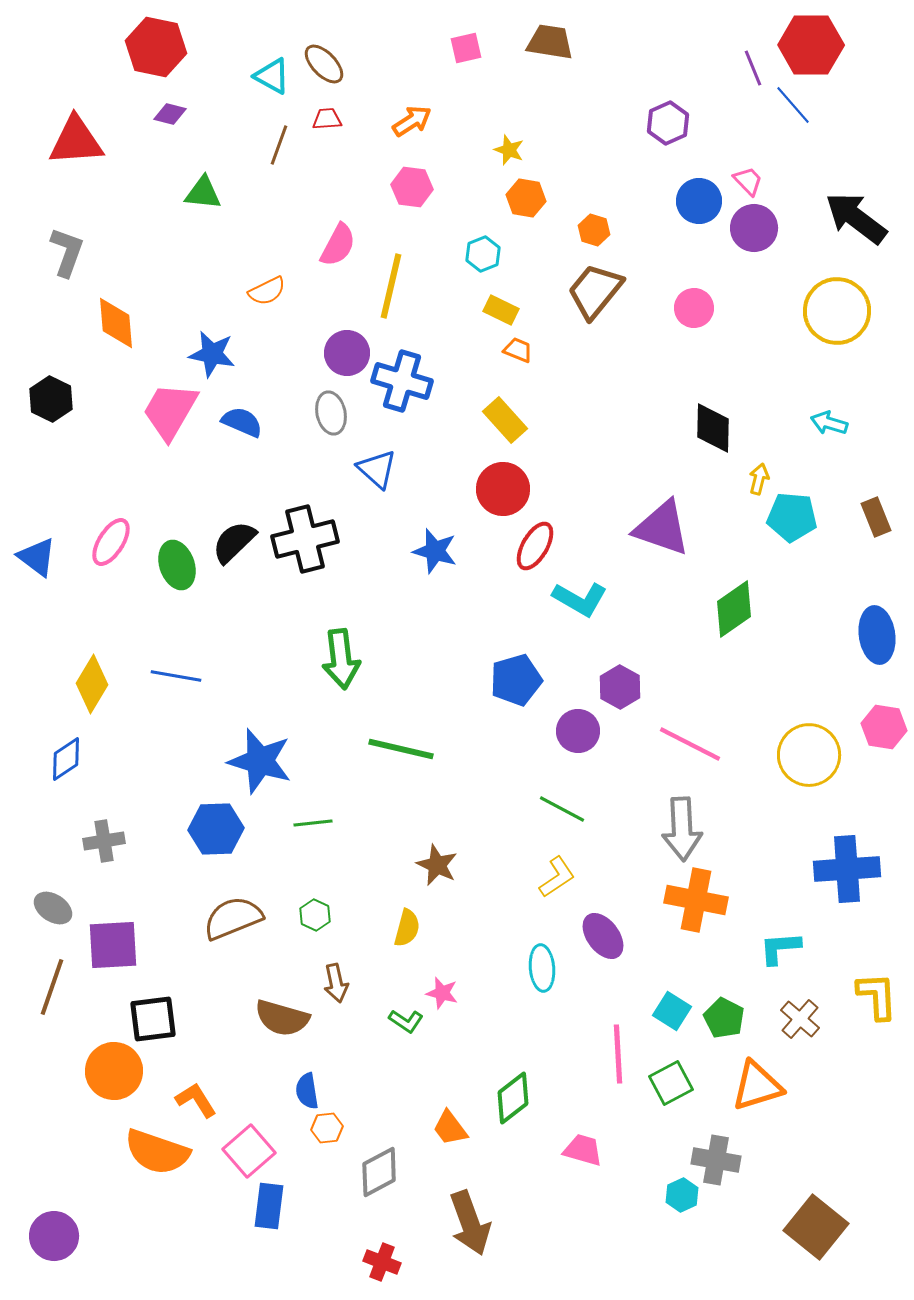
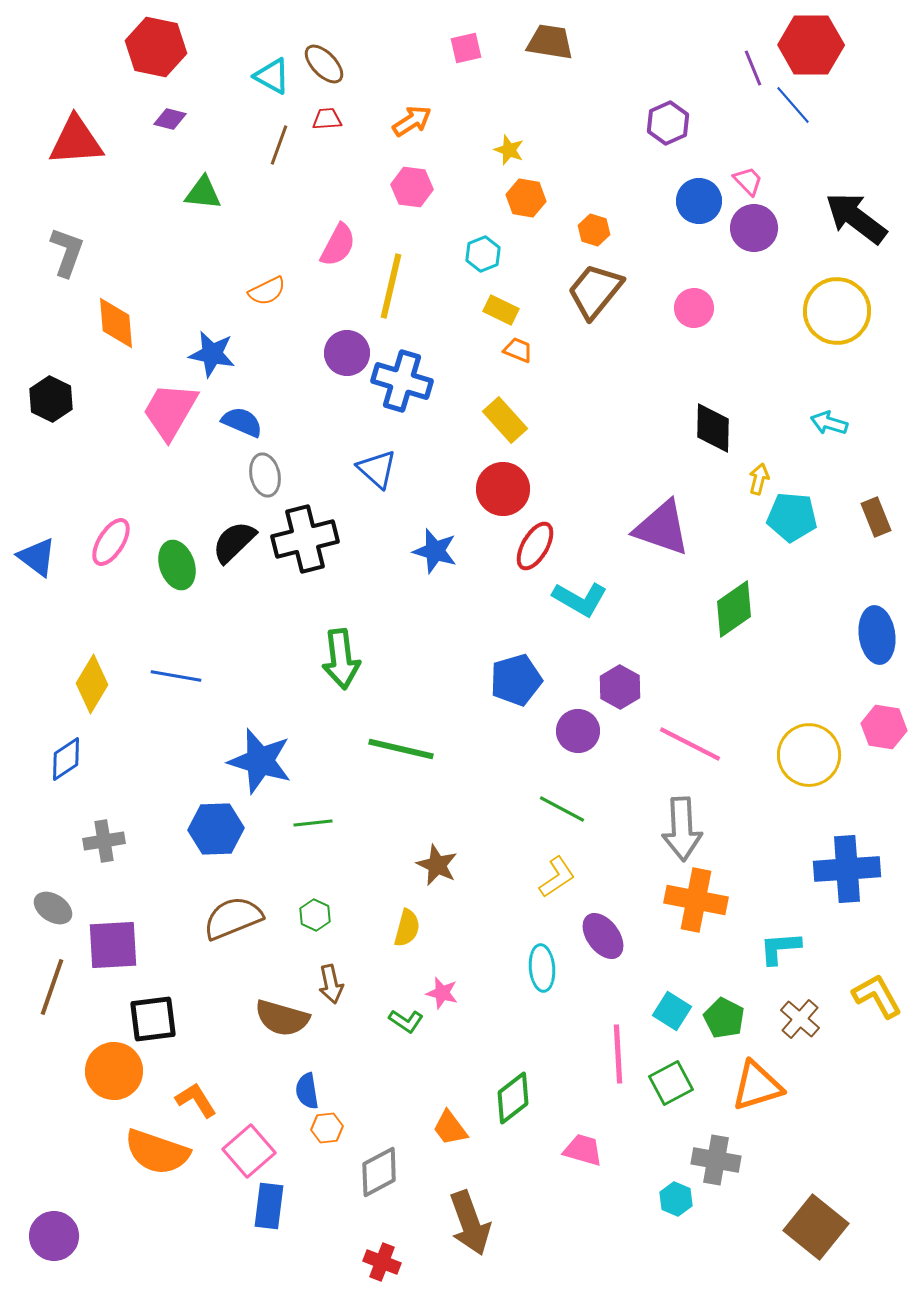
purple diamond at (170, 114): moved 5 px down
gray ellipse at (331, 413): moved 66 px left, 62 px down
brown arrow at (336, 983): moved 5 px left, 1 px down
yellow L-shape at (877, 996): rotated 26 degrees counterclockwise
cyan hexagon at (682, 1195): moved 6 px left, 4 px down; rotated 12 degrees counterclockwise
